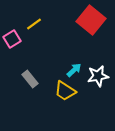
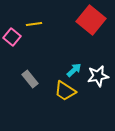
yellow line: rotated 28 degrees clockwise
pink square: moved 2 px up; rotated 18 degrees counterclockwise
